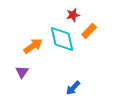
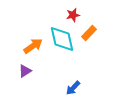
orange rectangle: moved 2 px down
purple triangle: moved 3 px right, 1 px up; rotated 24 degrees clockwise
